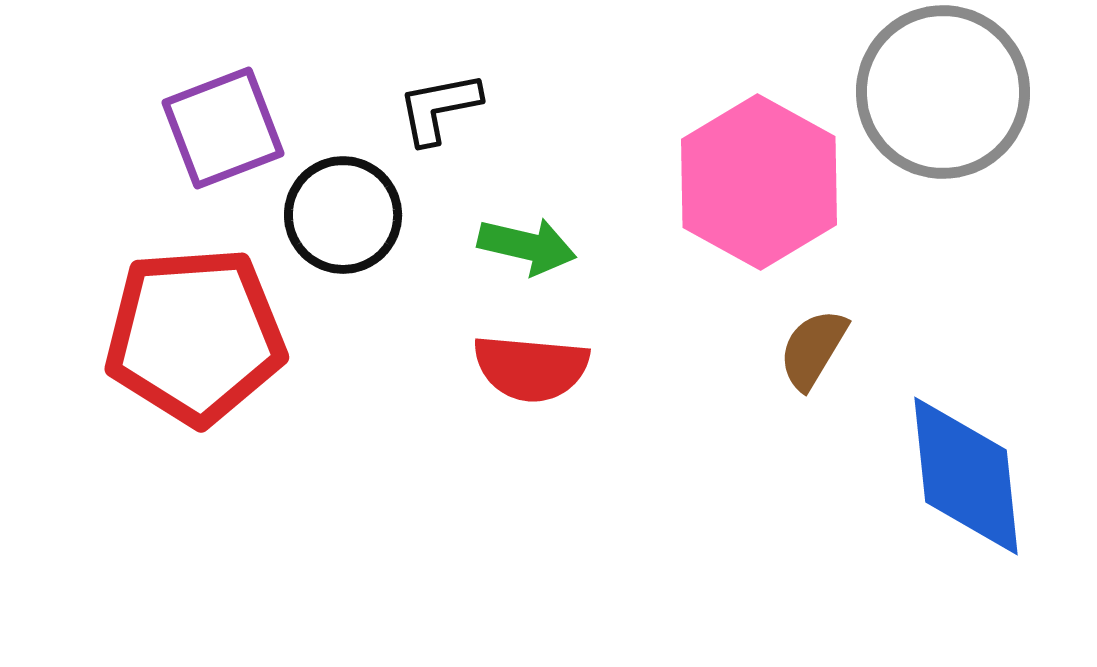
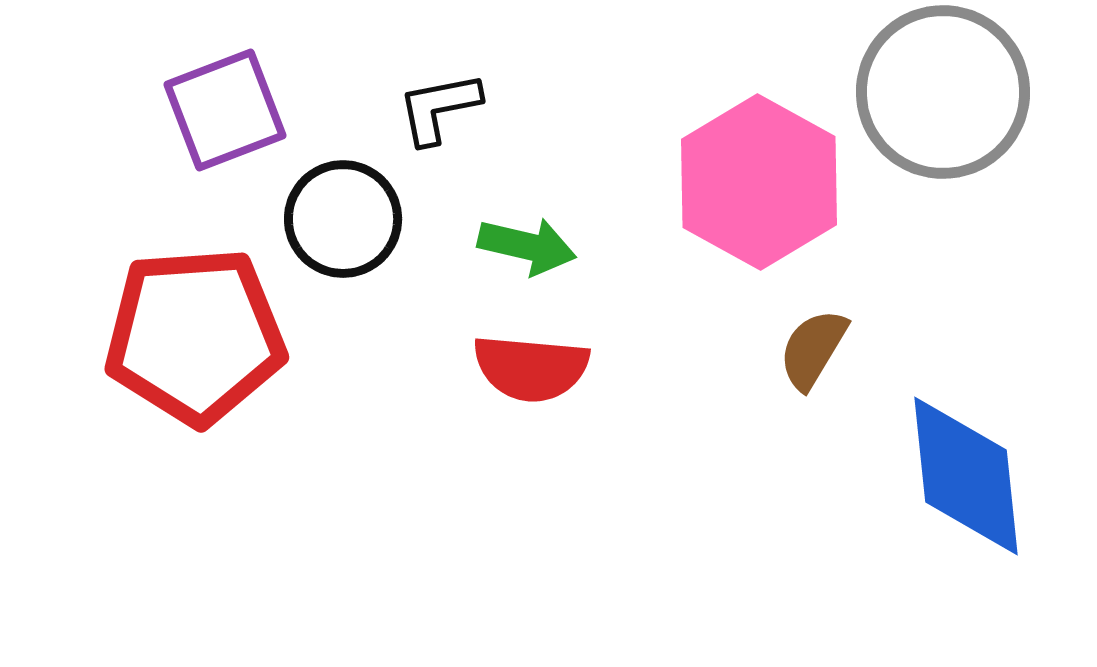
purple square: moved 2 px right, 18 px up
black circle: moved 4 px down
